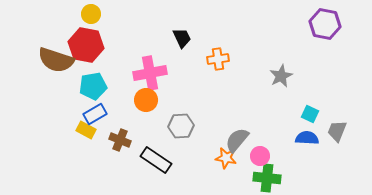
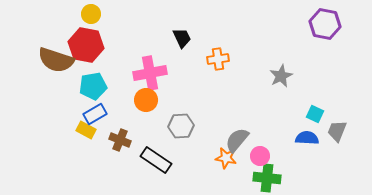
cyan square: moved 5 px right
